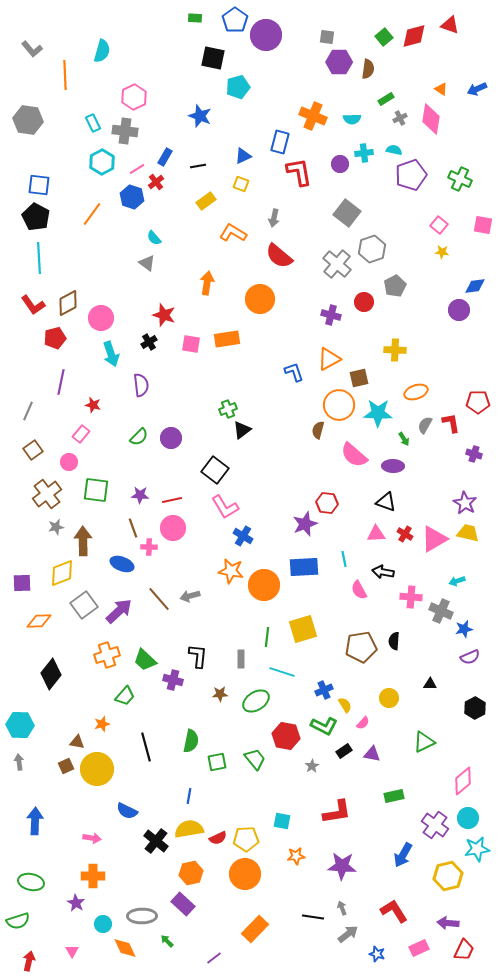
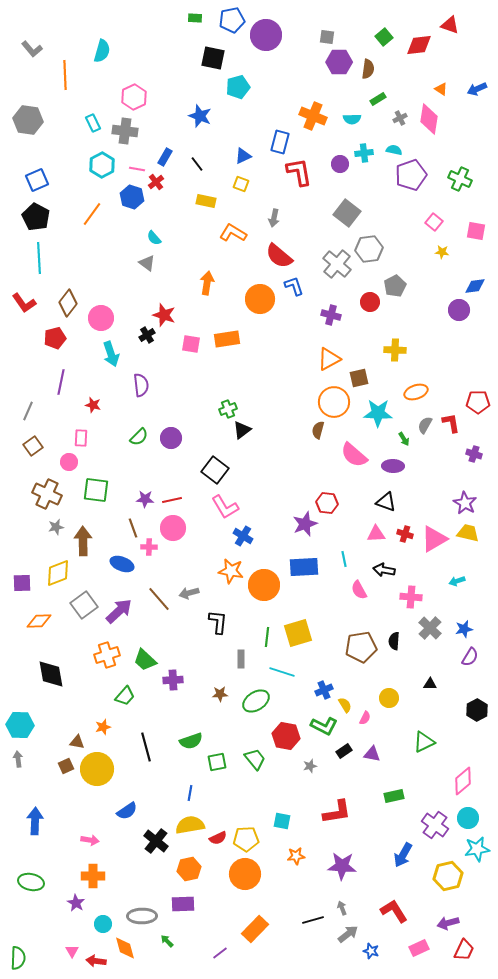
blue pentagon at (235, 20): moved 3 px left; rotated 25 degrees clockwise
red diamond at (414, 36): moved 5 px right, 9 px down; rotated 8 degrees clockwise
green rectangle at (386, 99): moved 8 px left
pink diamond at (431, 119): moved 2 px left
cyan hexagon at (102, 162): moved 3 px down
black line at (198, 166): moved 1 px left, 2 px up; rotated 63 degrees clockwise
pink line at (137, 169): rotated 42 degrees clockwise
blue square at (39, 185): moved 2 px left, 5 px up; rotated 30 degrees counterclockwise
yellow rectangle at (206, 201): rotated 48 degrees clockwise
pink square at (439, 225): moved 5 px left, 3 px up
pink square at (483, 225): moved 7 px left, 6 px down
gray hexagon at (372, 249): moved 3 px left; rotated 12 degrees clockwise
red circle at (364, 302): moved 6 px right
brown diamond at (68, 303): rotated 24 degrees counterclockwise
red L-shape at (33, 305): moved 9 px left, 2 px up
black cross at (149, 342): moved 2 px left, 7 px up
blue L-shape at (294, 372): moved 86 px up
orange circle at (339, 405): moved 5 px left, 3 px up
pink rectangle at (81, 434): moved 4 px down; rotated 36 degrees counterclockwise
brown square at (33, 450): moved 4 px up
brown cross at (47, 494): rotated 28 degrees counterclockwise
purple star at (140, 495): moved 5 px right, 4 px down
red cross at (405, 534): rotated 14 degrees counterclockwise
black arrow at (383, 572): moved 1 px right, 2 px up
yellow diamond at (62, 573): moved 4 px left
gray arrow at (190, 596): moved 1 px left, 3 px up
gray cross at (441, 611): moved 11 px left, 17 px down; rotated 20 degrees clockwise
yellow square at (303, 629): moved 5 px left, 4 px down
black L-shape at (198, 656): moved 20 px right, 34 px up
purple semicircle at (470, 657): rotated 36 degrees counterclockwise
black diamond at (51, 674): rotated 48 degrees counterclockwise
purple cross at (173, 680): rotated 18 degrees counterclockwise
black hexagon at (475, 708): moved 2 px right, 2 px down
pink semicircle at (363, 723): moved 2 px right, 5 px up; rotated 16 degrees counterclockwise
orange star at (102, 724): moved 1 px right, 3 px down
green semicircle at (191, 741): rotated 60 degrees clockwise
gray arrow at (19, 762): moved 1 px left, 3 px up
gray star at (312, 766): moved 2 px left; rotated 16 degrees clockwise
blue line at (189, 796): moved 1 px right, 3 px up
blue semicircle at (127, 811): rotated 60 degrees counterclockwise
yellow semicircle at (189, 829): moved 1 px right, 4 px up
pink arrow at (92, 838): moved 2 px left, 2 px down
orange hexagon at (191, 873): moved 2 px left, 4 px up
purple rectangle at (183, 904): rotated 45 degrees counterclockwise
black line at (313, 917): moved 3 px down; rotated 25 degrees counterclockwise
green semicircle at (18, 921): moved 37 px down; rotated 70 degrees counterclockwise
purple arrow at (448, 923): rotated 20 degrees counterclockwise
orange diamond at (125, 948): rotated 10 degrees clockwise
blue star at (377, 954): moved 6 px left, 3 px up
purple line at (214, 958): moved 6 px right, 5 px up
red arrow at (29, 961): moved 67 px right; rotated 96 degrees counterclockwise
